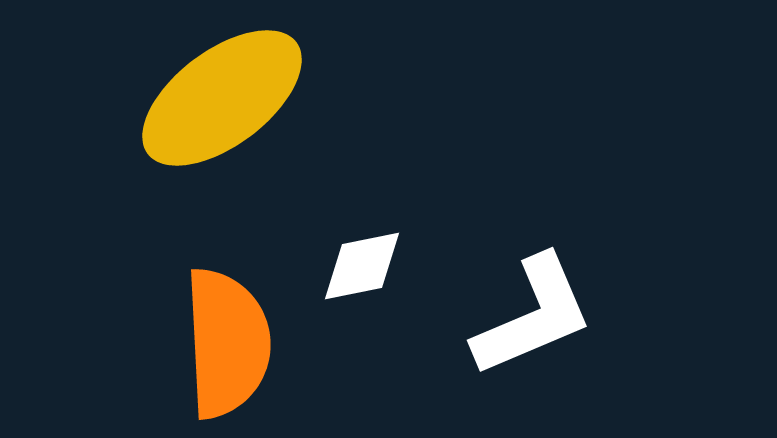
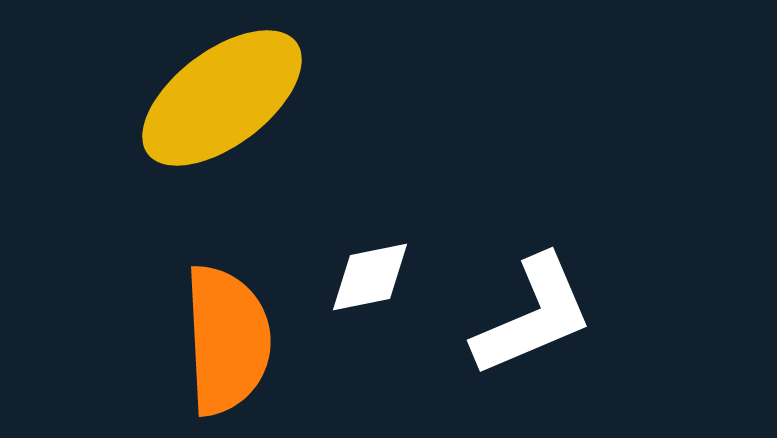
white diamond: moved 8 px right, 11 px down
orange semicircle: moved 3 px up
